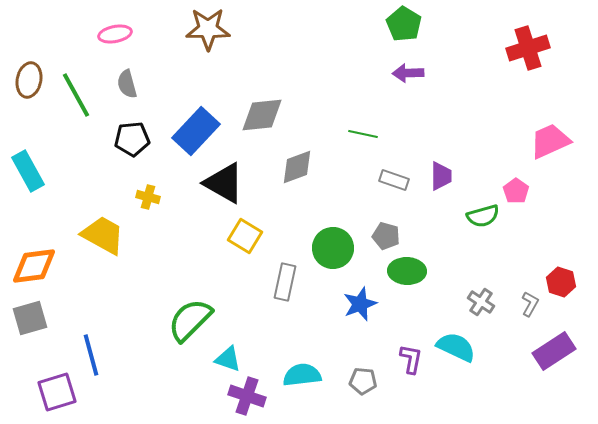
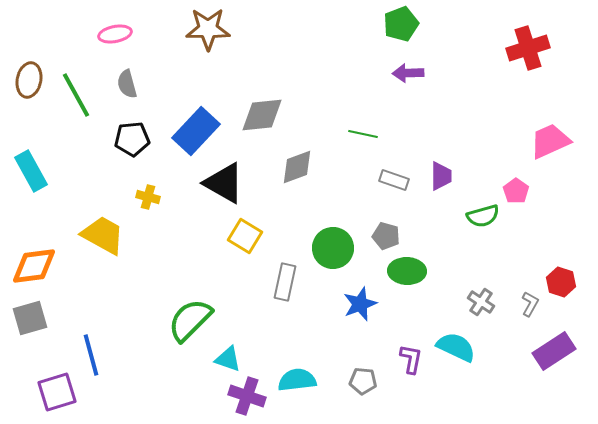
green pentagon at (404, 24): moved 3 px left; rotated 20 degrees clockwise
cyan rectangle at (28, 171): moved 3 px right
cyan semicircle at (302, 375): moved 5 px left, 5 px down
